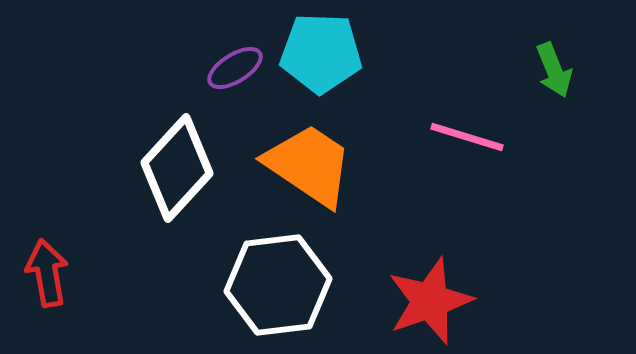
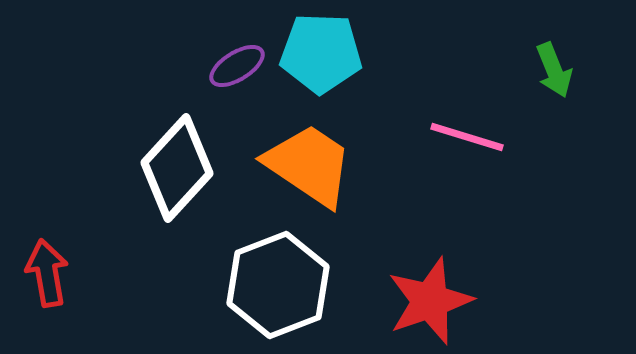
purple ellipse: moved 2 px right, 2 px up
white hexagon: rotated 14 degrees counterclockwise
